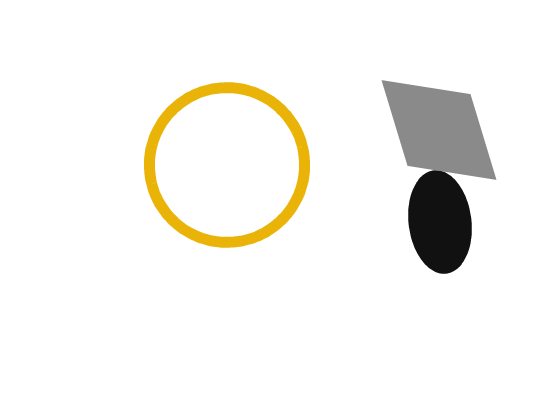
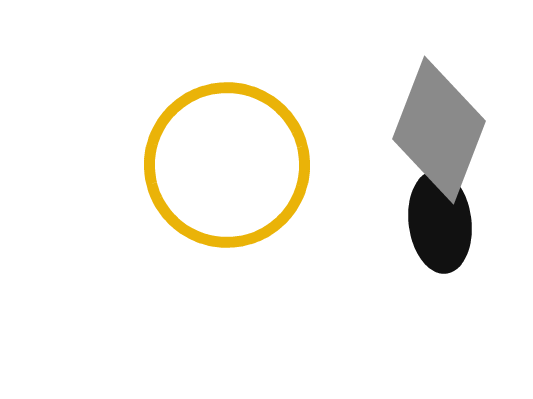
gray diamond: rotated 38 degrees clockwise
